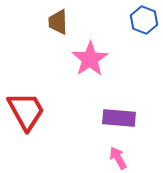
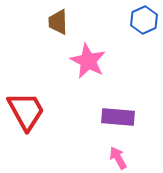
blue hexagon: rotated 16 degrees clockwise
pink star: moved 2 px left, 2 px down; rotated 12 degrees counterclockwise
purple rectangle: moved 1 px left, 1 px up
